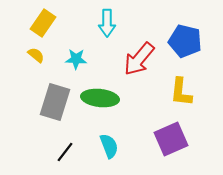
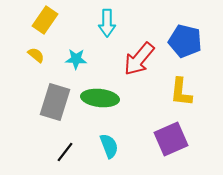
yellow rectangle: moved 2 px right, 3 px up
